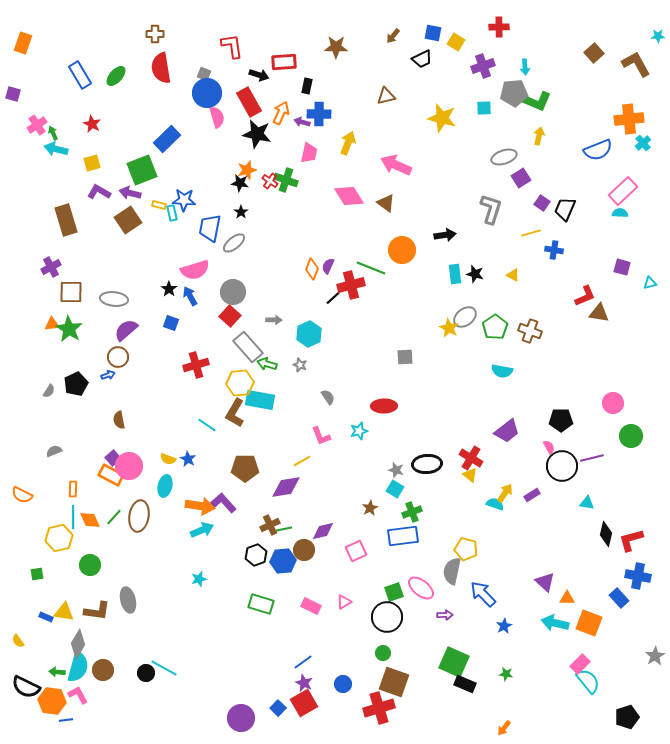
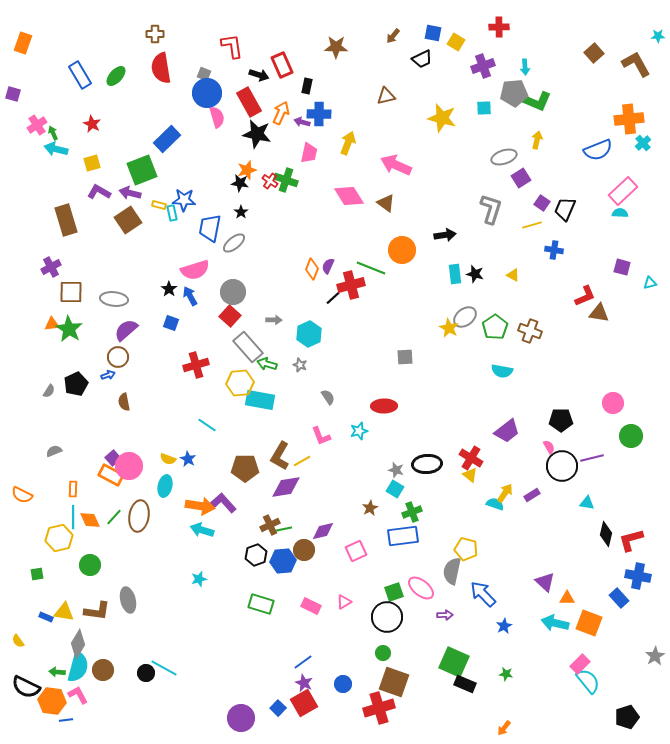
red rectangle at (284, 62): moved 2 px left, 3 px down; rotated 70 degrees clockwise
yellow arrow at (539, 136): moved 2 px left, 4 px down
yellow line at (531, 233): moved 1 px right, 8 px up
brown L-shape at (235, 413): moved 45 px right, 43 px down
brown semicircle at (119, 420): moved 5 px right, 18 px up
cyan arrow at (202, 530): rotated 140 degrees counterclockwise
